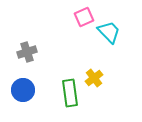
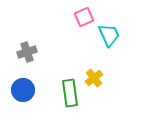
cyan trapezoid: moved 3 px down; rotated 20 degrees clockwise
